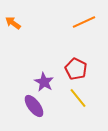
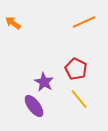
yellow line: moved 1 px right, 1 px down
